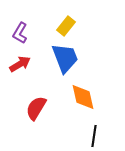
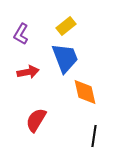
yellow rectangle: rotated 12 degrees clockwise
purple L-shape: moved 1 px right, 1 px down
red arrow: moved 8 px right, 8 px down; rotated 20 degrees clockwise
orange diamond: moved 2 px right, 5 px up
red semicircle: moved 12 px down
